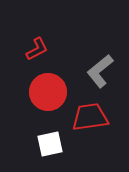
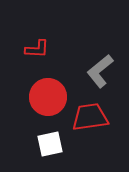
red L-shape: rotated 30 degrees clockwise
red circle: moved 5 px down
